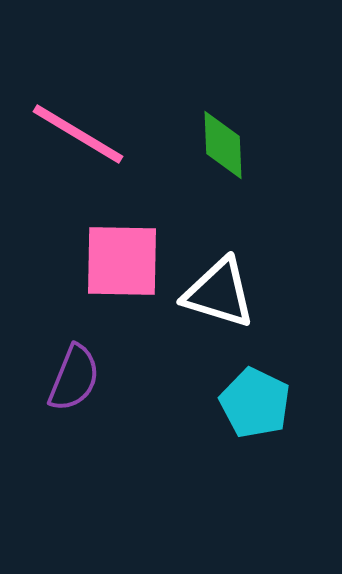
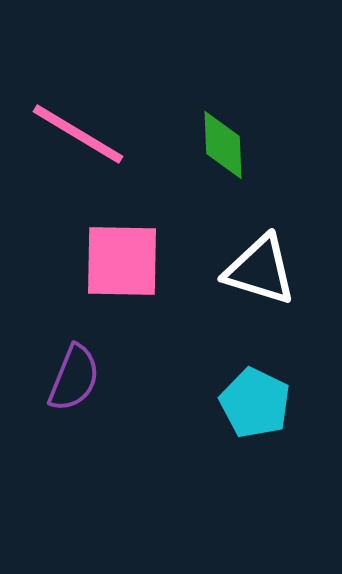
white triangle: moved 41 px right, 23 px up
